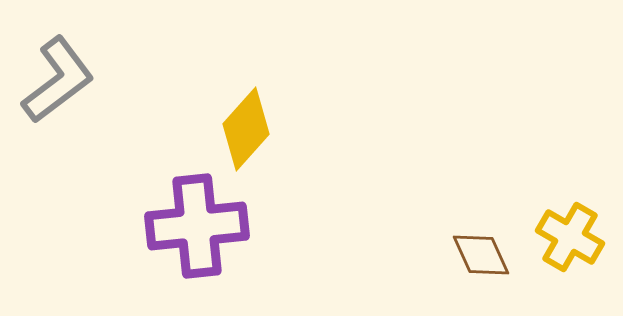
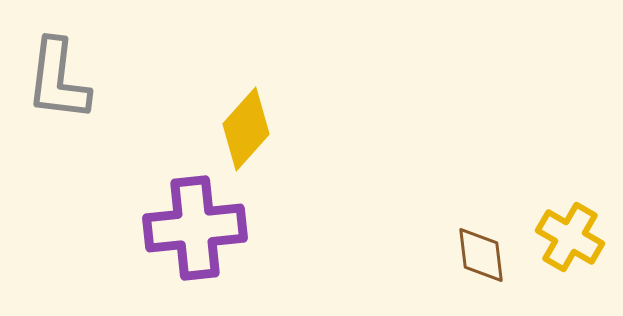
gray L-shape: rotated 134 degrees clockwise
purple cross: moved 2 px left, 2 px down
brown diamond: rotated 18 degrees clockwise
